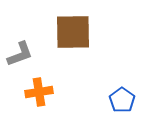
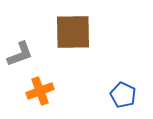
orange cross: moved 1 px right, 1 px up; rotated 12 degrees counterclockwise
blue pentagon: moved 1 px right, 5 px up; rotated 10 degrees counterclockwise
